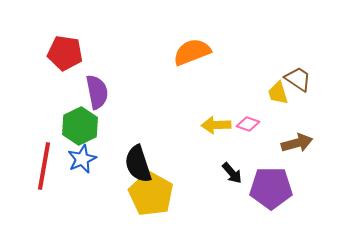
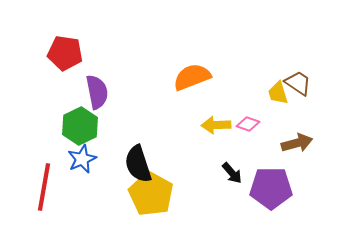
orange semicircle: moved 25 px down
brown trapezoid: moved 4 px down
red line: moved 21 px down
